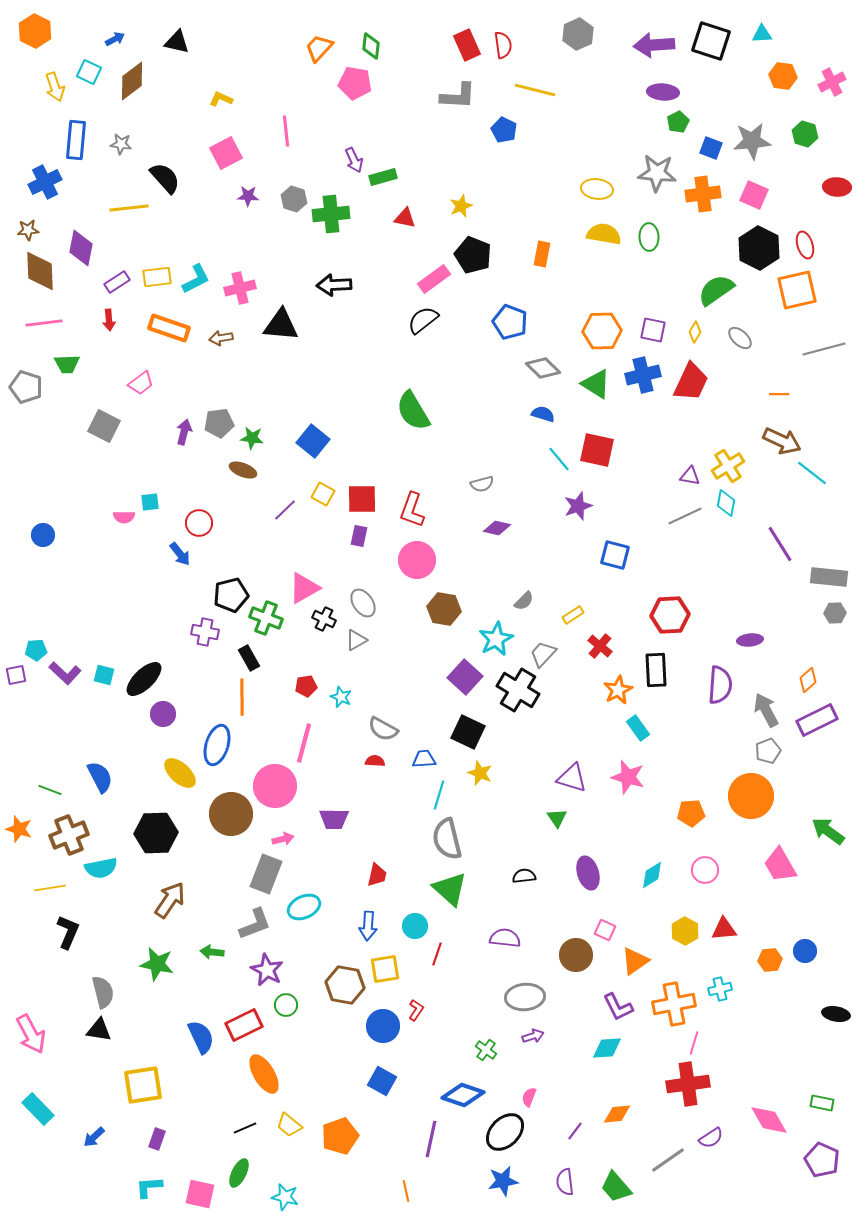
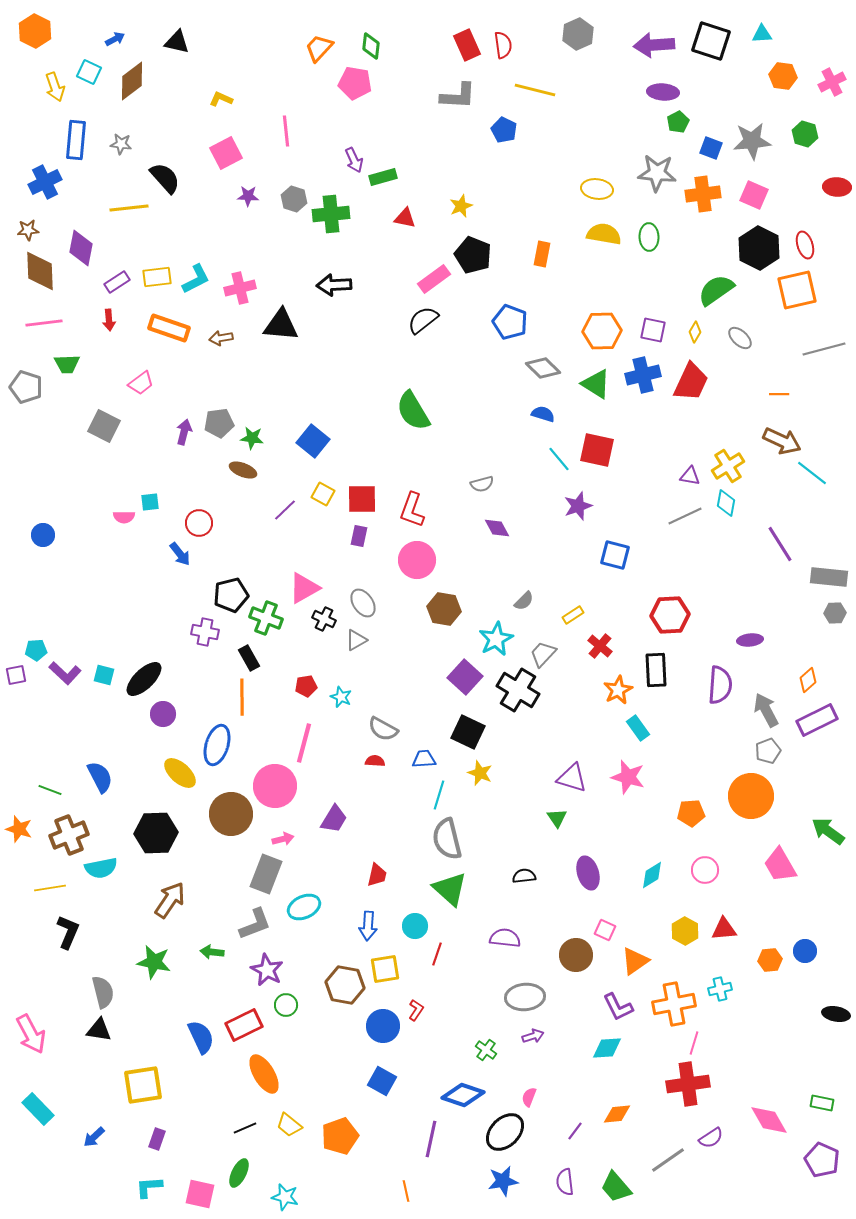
purple diamond at (497, 528): rotated 48 degrees clockwise
purple trapezoid at (334, 819): rotated 60 degrees counterclockwise
green star at (157, 964): moved 3 px left, 2 px up
